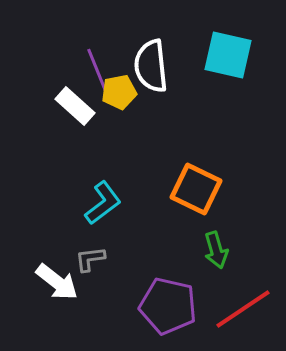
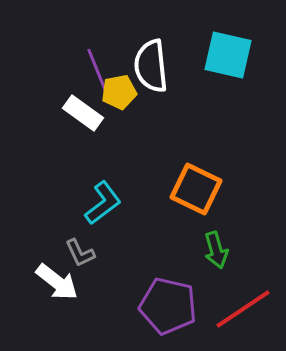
white rectangle: moved 8 px right, 7 px down; rotated 6 degrees counterclockwise
gray L-shape: moved 10 px left, 6 px up; rotated 108 degrees counterclockwise
